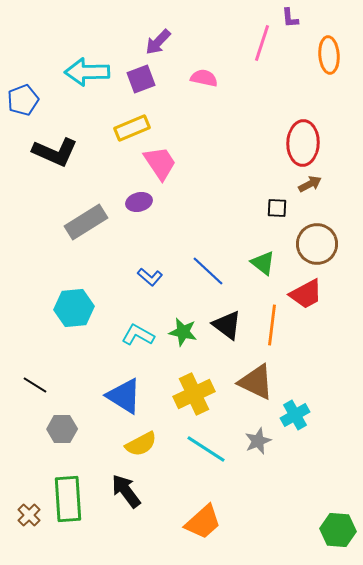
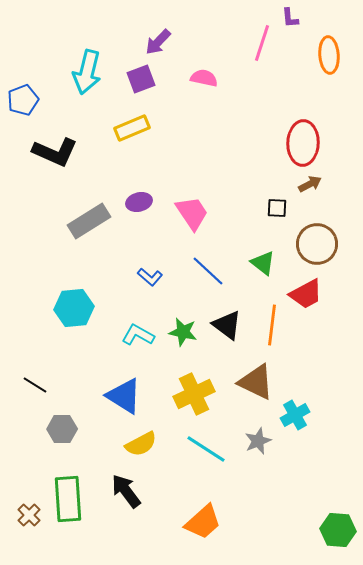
cyan arrow: rotated 75 degrees counterclockwise
pink trapezoid: moved 32 px right, 50 px down
gray rectangle: moved 3 px right, 1 px up
